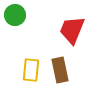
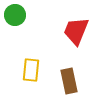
red trapezoid: moved 4 px right, 1 px down
brown rectangle: moved 9 px right, 11 px down
